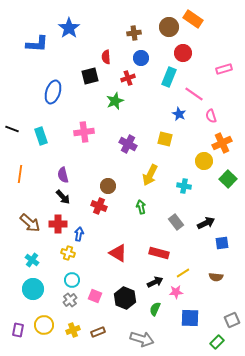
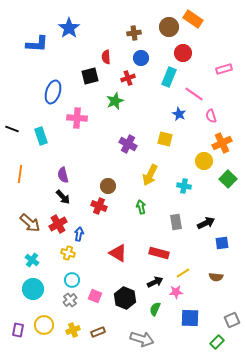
pink cross at (84, 132): moved 7 px left, 14 px up; rotated 12 degrees clockwise
gray rectangle at (176, 222): rotated 28 degrees clockwise
red cross at (58, 224): rotated 30 degrees counterclockwise
